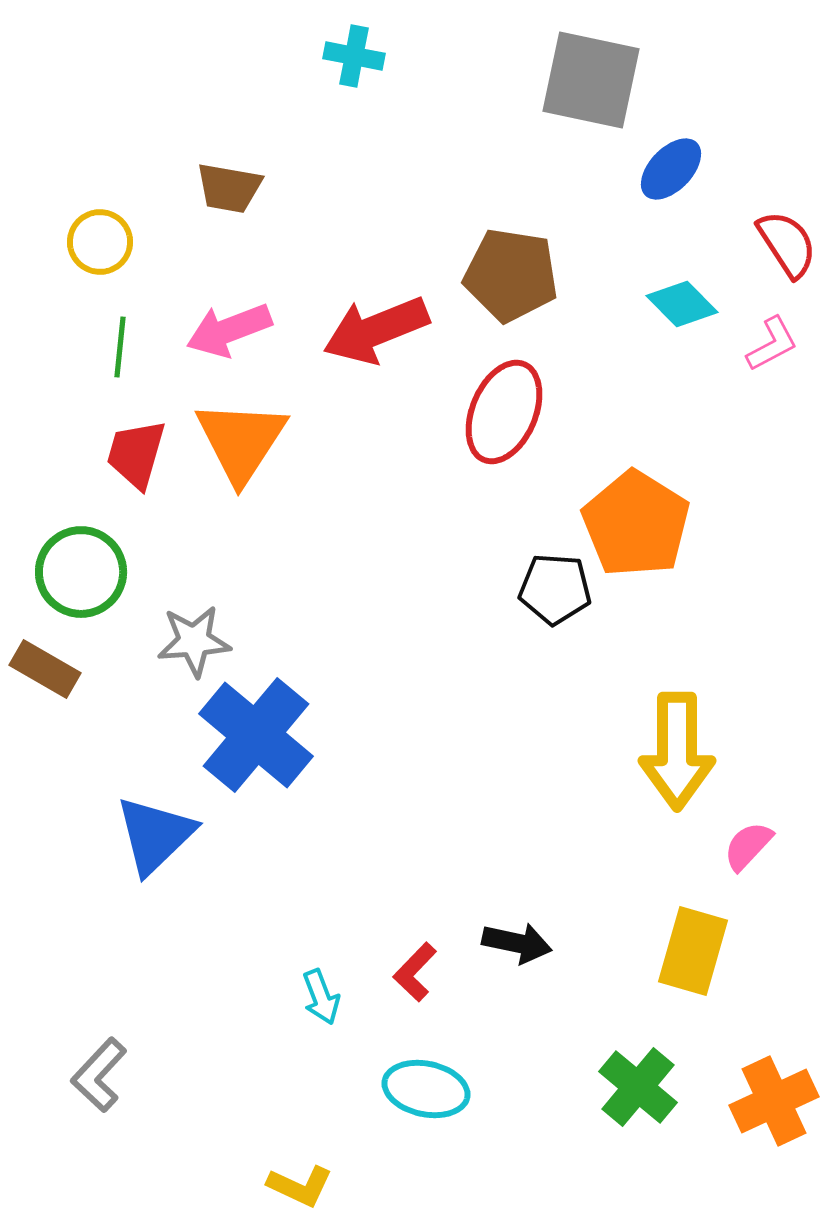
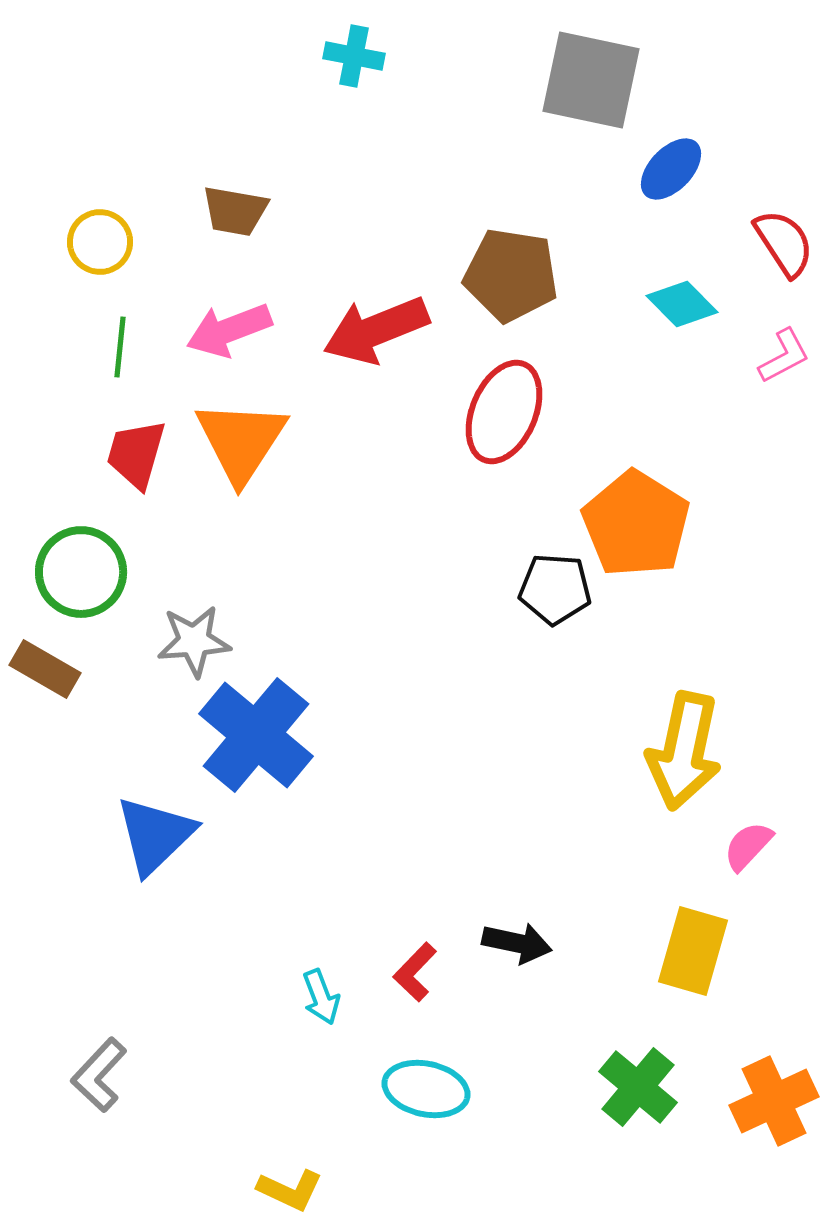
brown trapezoid: moved 6 px right, 23 px down
red semicircle: moved 3 px left, 1 px up
pink L-shape: moved 12 px right, 12 px down
yellow arrow: moved 7 px right; rotated 12 degrees clockwise
yellow L-shape: moved 10 px left, 4 px down
